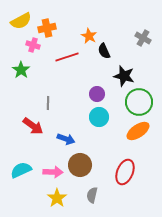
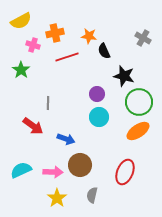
orange cross: moved 8 px right, 5 px down
orange star: rotated 21 degrees counterclockwise
